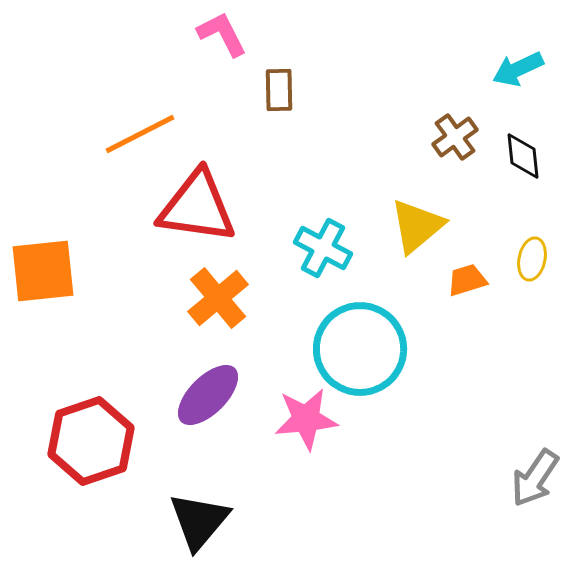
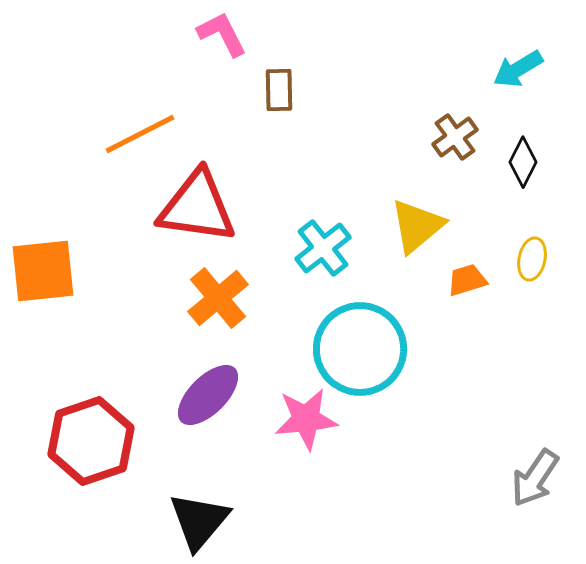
cyan arrow: rotated 6 degrees counterclockwise
black diamond: moved 6 px down; rotated 33 degrees clockwise
cyan cross: rotated 24 degrees clockwise
